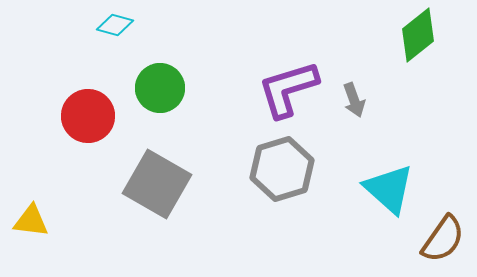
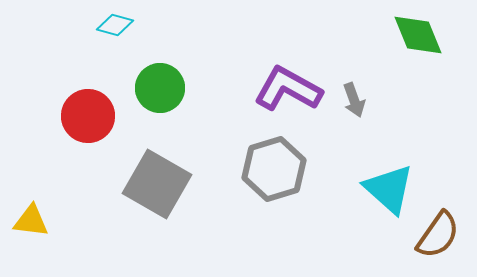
green diamond: rotated 74 degrees counterclockwise
purple L-shape: rotated 46 degrees clockwise
gray hexagon: moved 8 px left
brown semicircle: moved 5 px left, 4 px up
